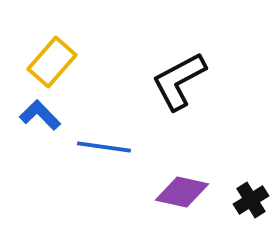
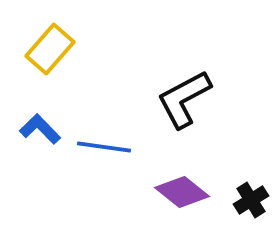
yellow rectangle: moved 2 px left, 13 px up
black L-shape: moved 5 px right, 18 px down
blue L-shape: moved 14 px down
purple diamond: rotated 26 degrees clockwise
